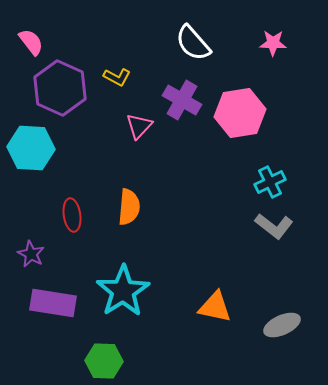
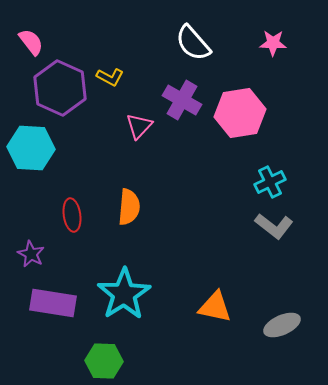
yellow L-shape: moved 7 px left
cyan star: moved 1 px right, 3 px down
